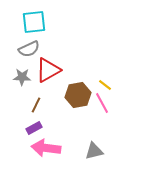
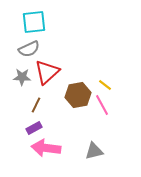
red triangle: moved 1 px left, 2 px down; rotated 12 degrees counterclockwise
pink line: moved 2 px down
